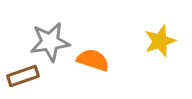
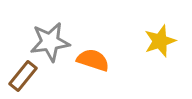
brown rectangle: rotated 32 degrees counterclockwise
